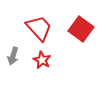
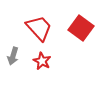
red square: moved 1 px up
red star: moved 1 px down
